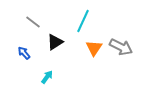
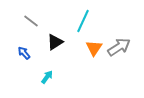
gray line: moved 2 px left, 1 px up
gray arrow: moved 2 px left; rotated 60 degrees counterclockwise
